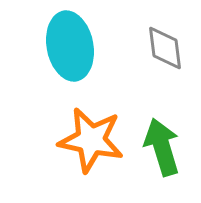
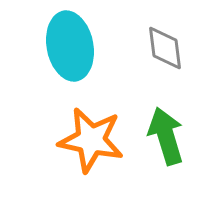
green arrow: moved 4 px right, 11 px up
